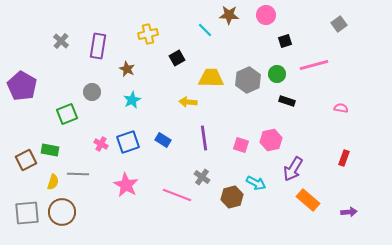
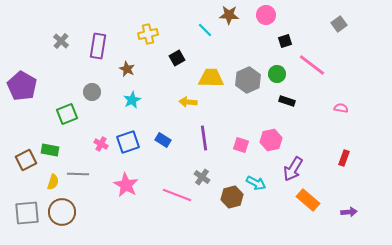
pink line at (314, 65): moved 2 px left; rotated 52 degrees clockwise
